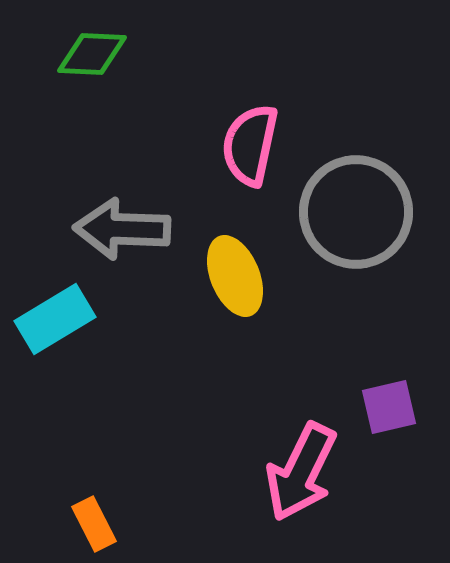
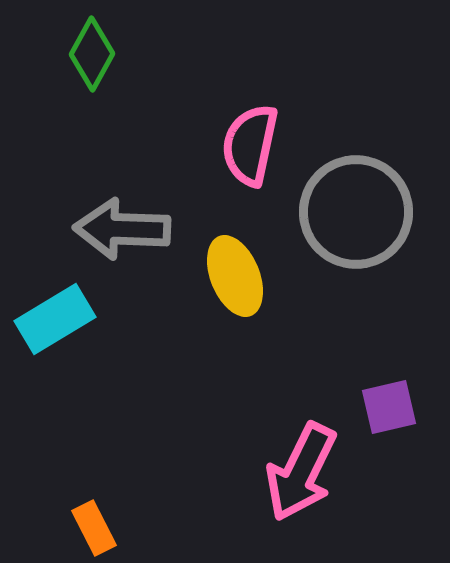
green diamond: rotated 64 degrees counterclockwise
orange rectangle: moved 4 px down
